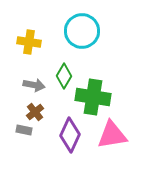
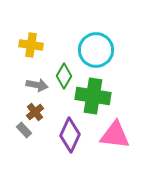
cyan circle: moved 14 px right, 19 px down
yellow cross: moved 2 px right, 3 px down
gray arrow: moved 3 px right
green cross: moved 1 px up
gray rectangle: rotated 35 degrees clockwise
pink triangle: moved 3 px right; rotated 16 degrees clockwise
